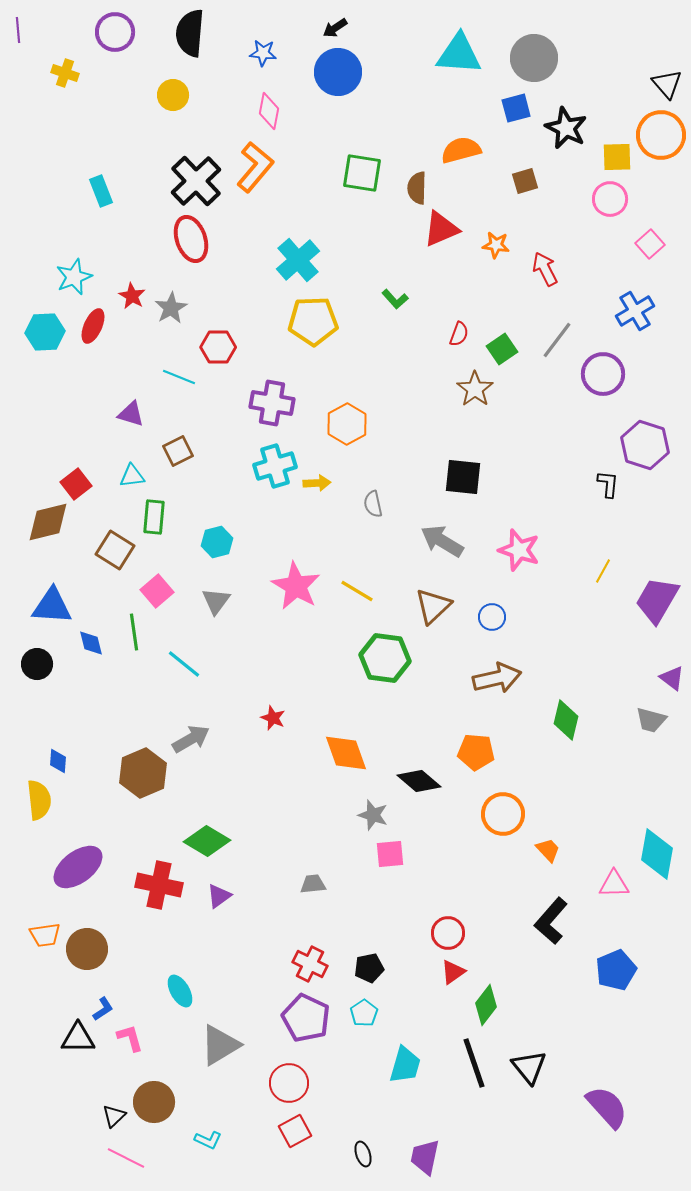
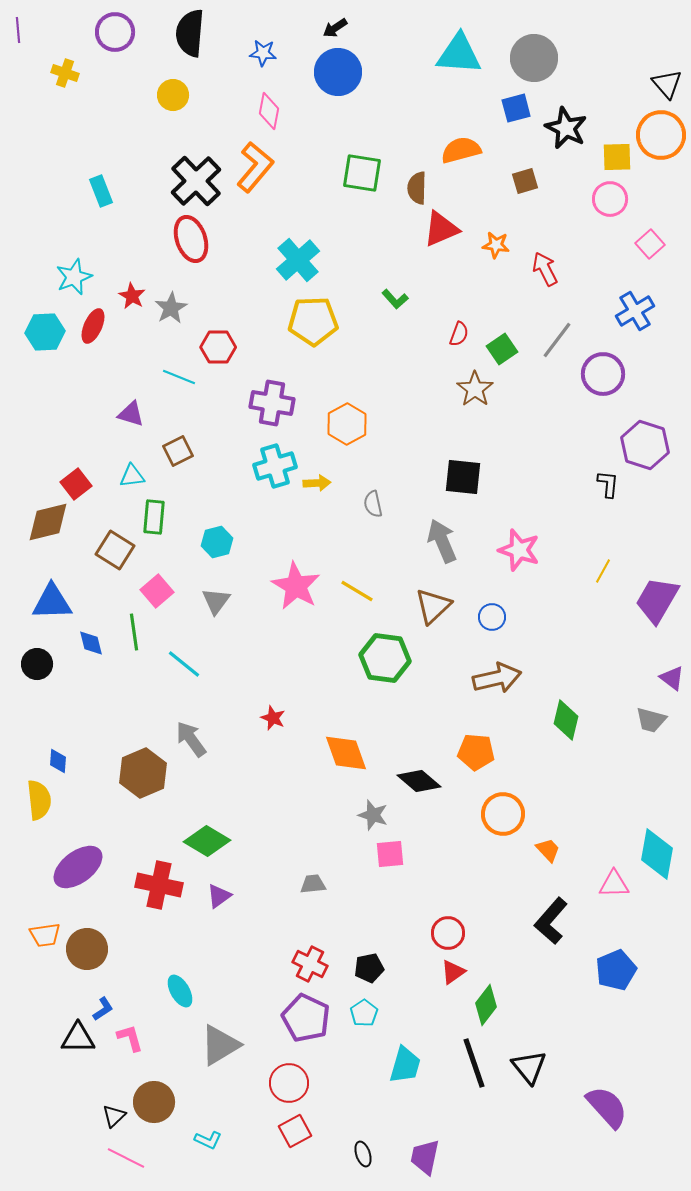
gray arrow at (442, 541): rotated 36 degrees clockwise
blue triangle at (52, 606): moved 4 px up; rotated 6 degrees counterclockwise
gray arrow at (191, 739): rotated 96 degrees counterclockwise
